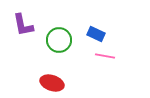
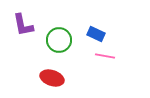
red ellipse: moved 5 px up
